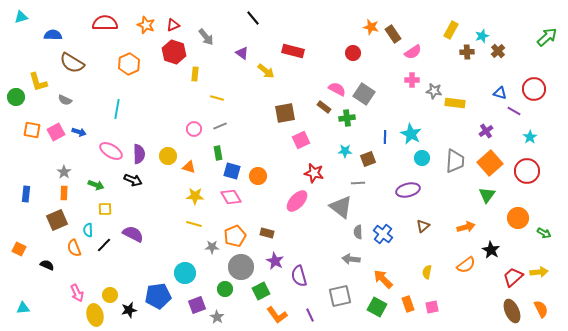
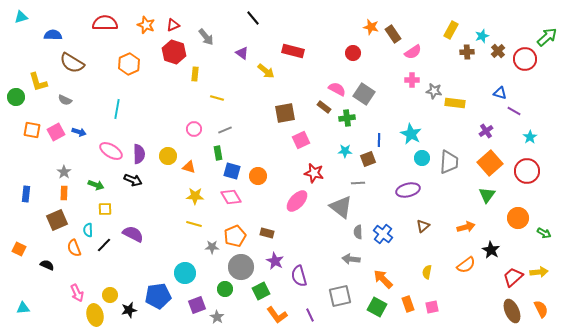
red circle at (534, 89): moved 9 px left, 30 px up
gray line at (220, 126): moved 5 px right, 4 px down
blue line at (385, 137): moved 6 px left, 3 px down
gray trapezoid at (455, 161): moved 6 px left, 1 px down
